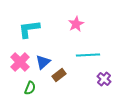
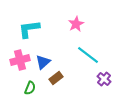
cyan line: rotated 40 degrees clockwise
pink cross: moved 2 px up; rotated 30 degrees clockwise
brown rectangle: moved 3 px left, 3 px down
